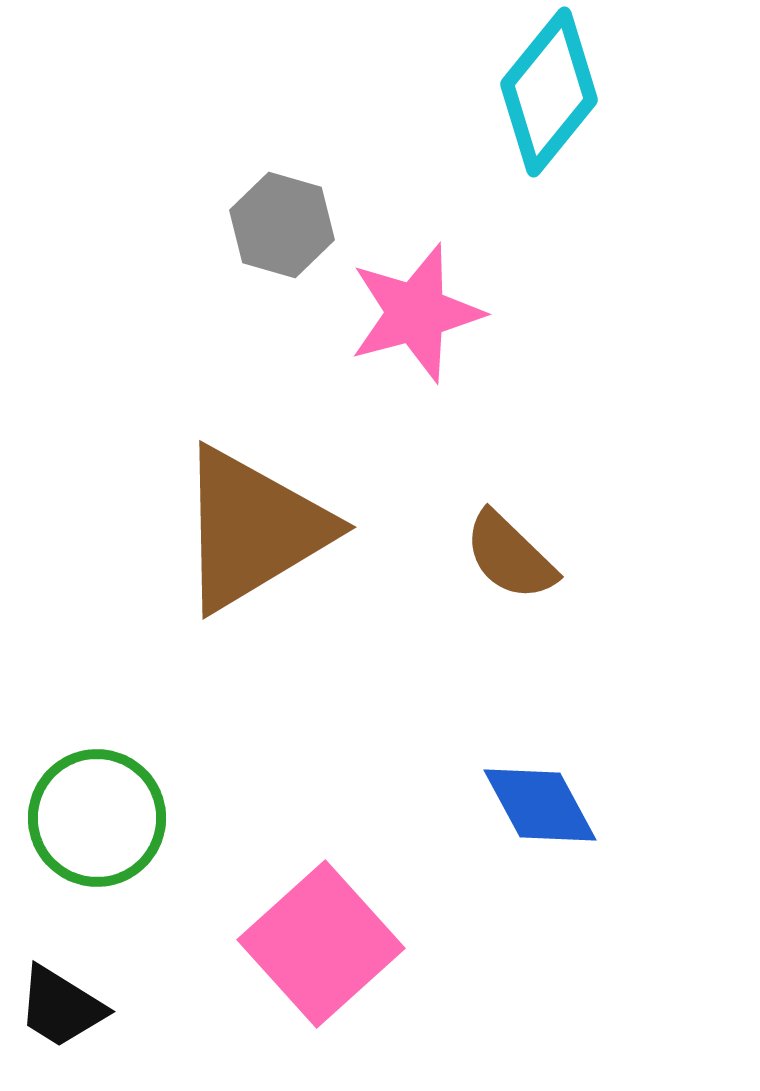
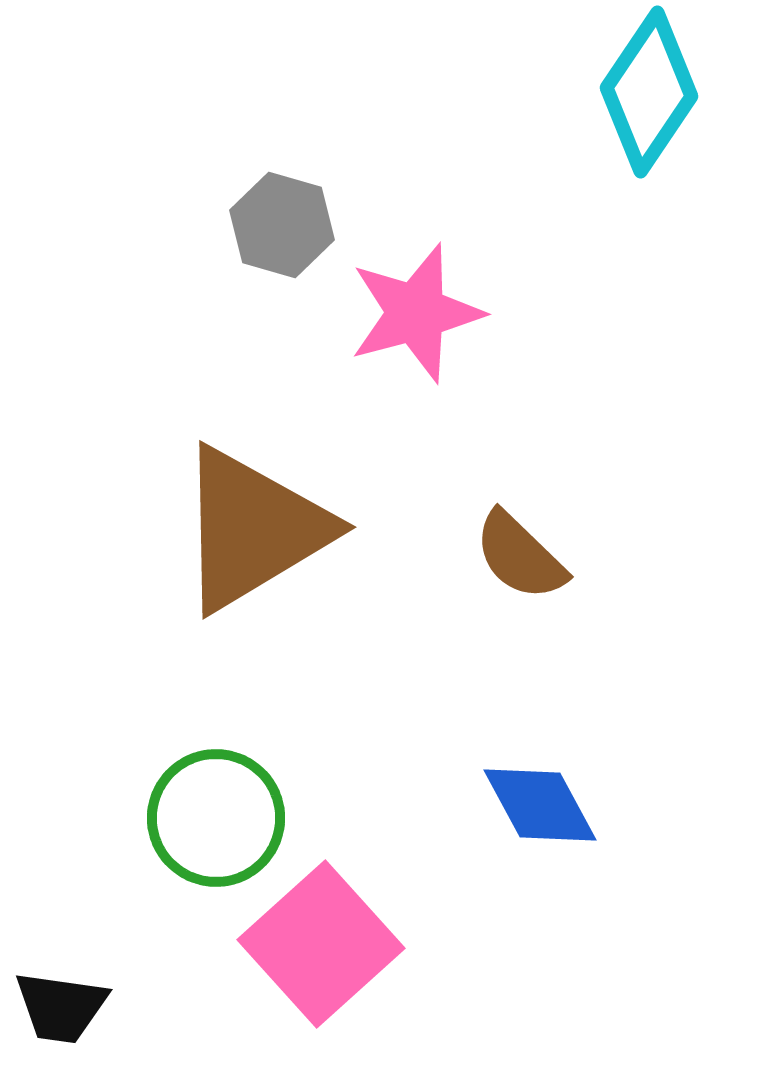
cyan diamond: moved 100 px right; rotated 5 degrees counterclockwise
brown semicircle: moved 10 px right
green circle: moved 119 px right
black trapezoid: rotated 24 degrees counterclockwise
